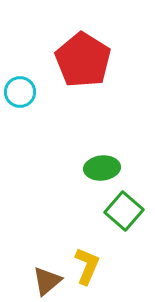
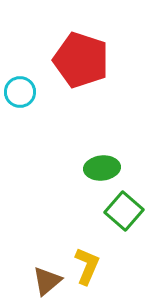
red pentagon: moved 2 px left; rotated 14 degrees counterclockwise
